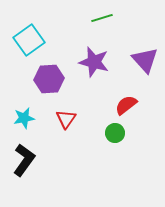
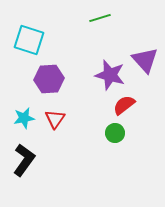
green line: moved 2 px left
cyan square: rotated 36 degrees counterclockwise
purple star: moved 16 px right, 13 px down
red semicircle: moved 2 px left
red triangle: moved 11 px left
